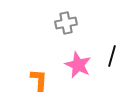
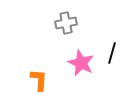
black line: moved 3 px up
pink star: moved 3 px right, 2 px up
